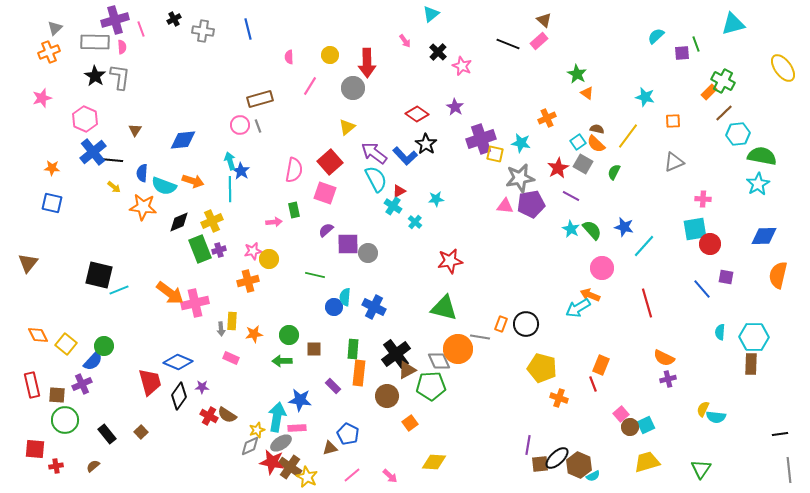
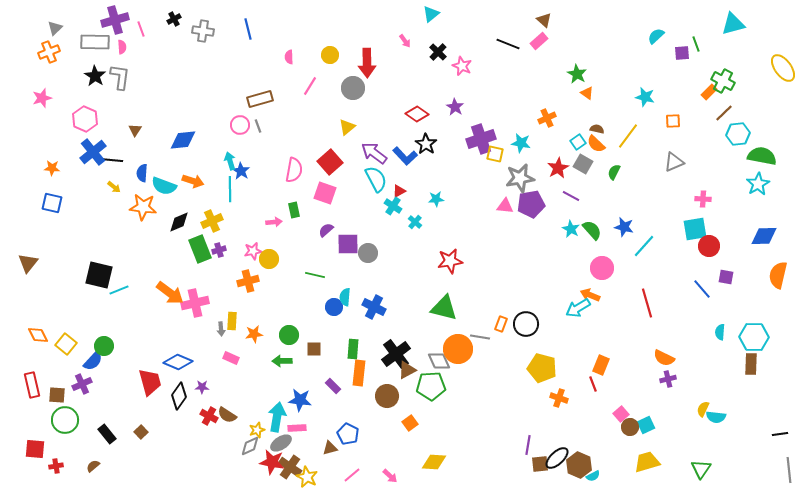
red circle at (710, 244): moved 1 px left, 2 px down
